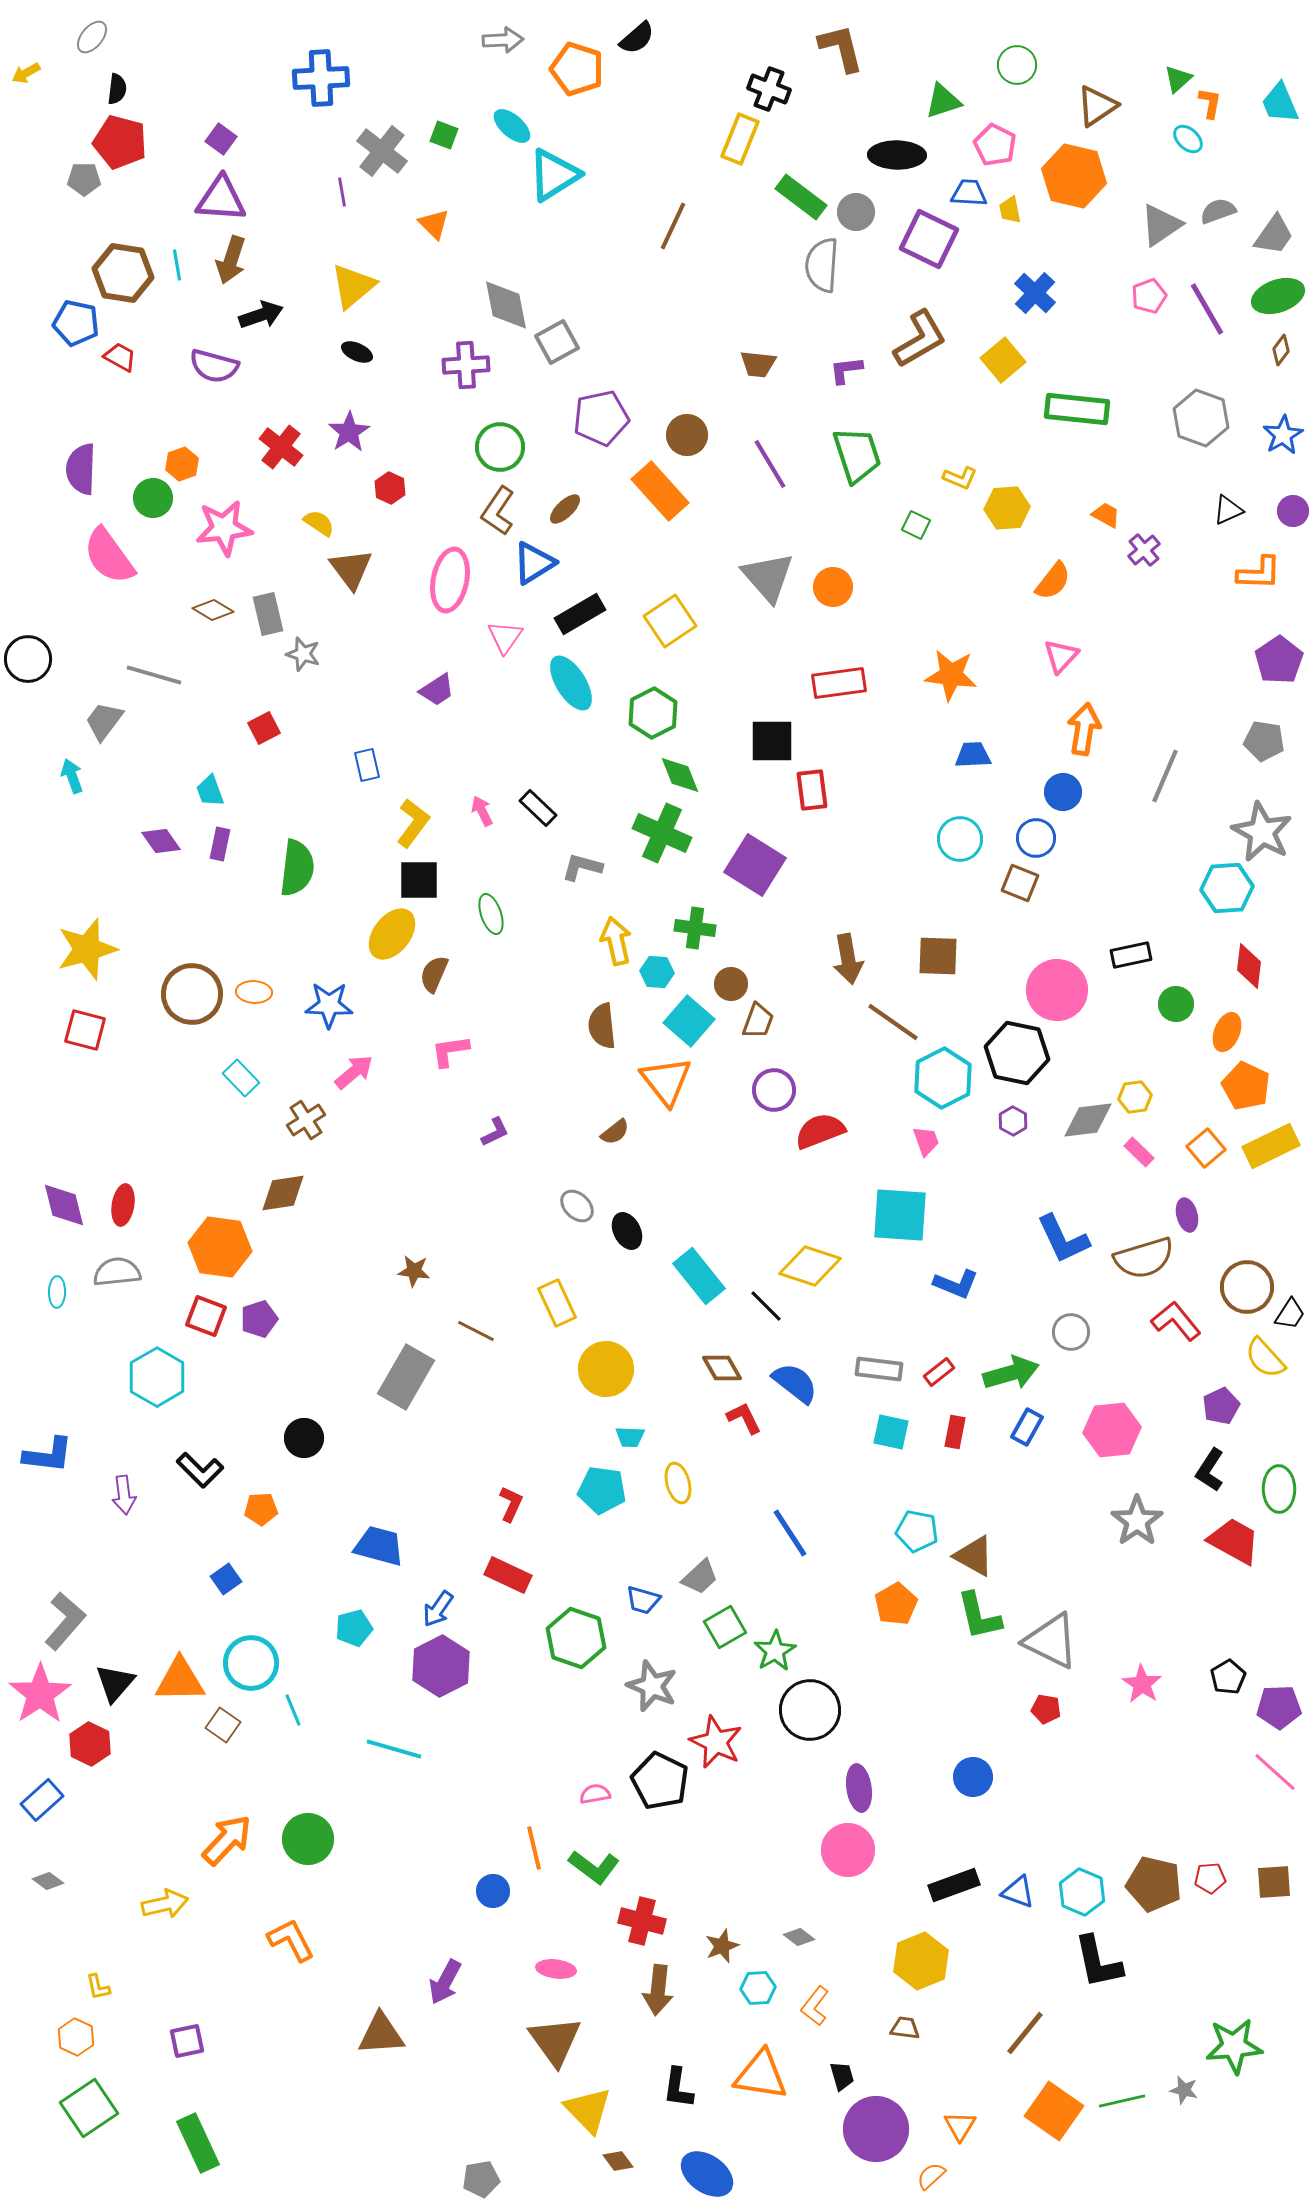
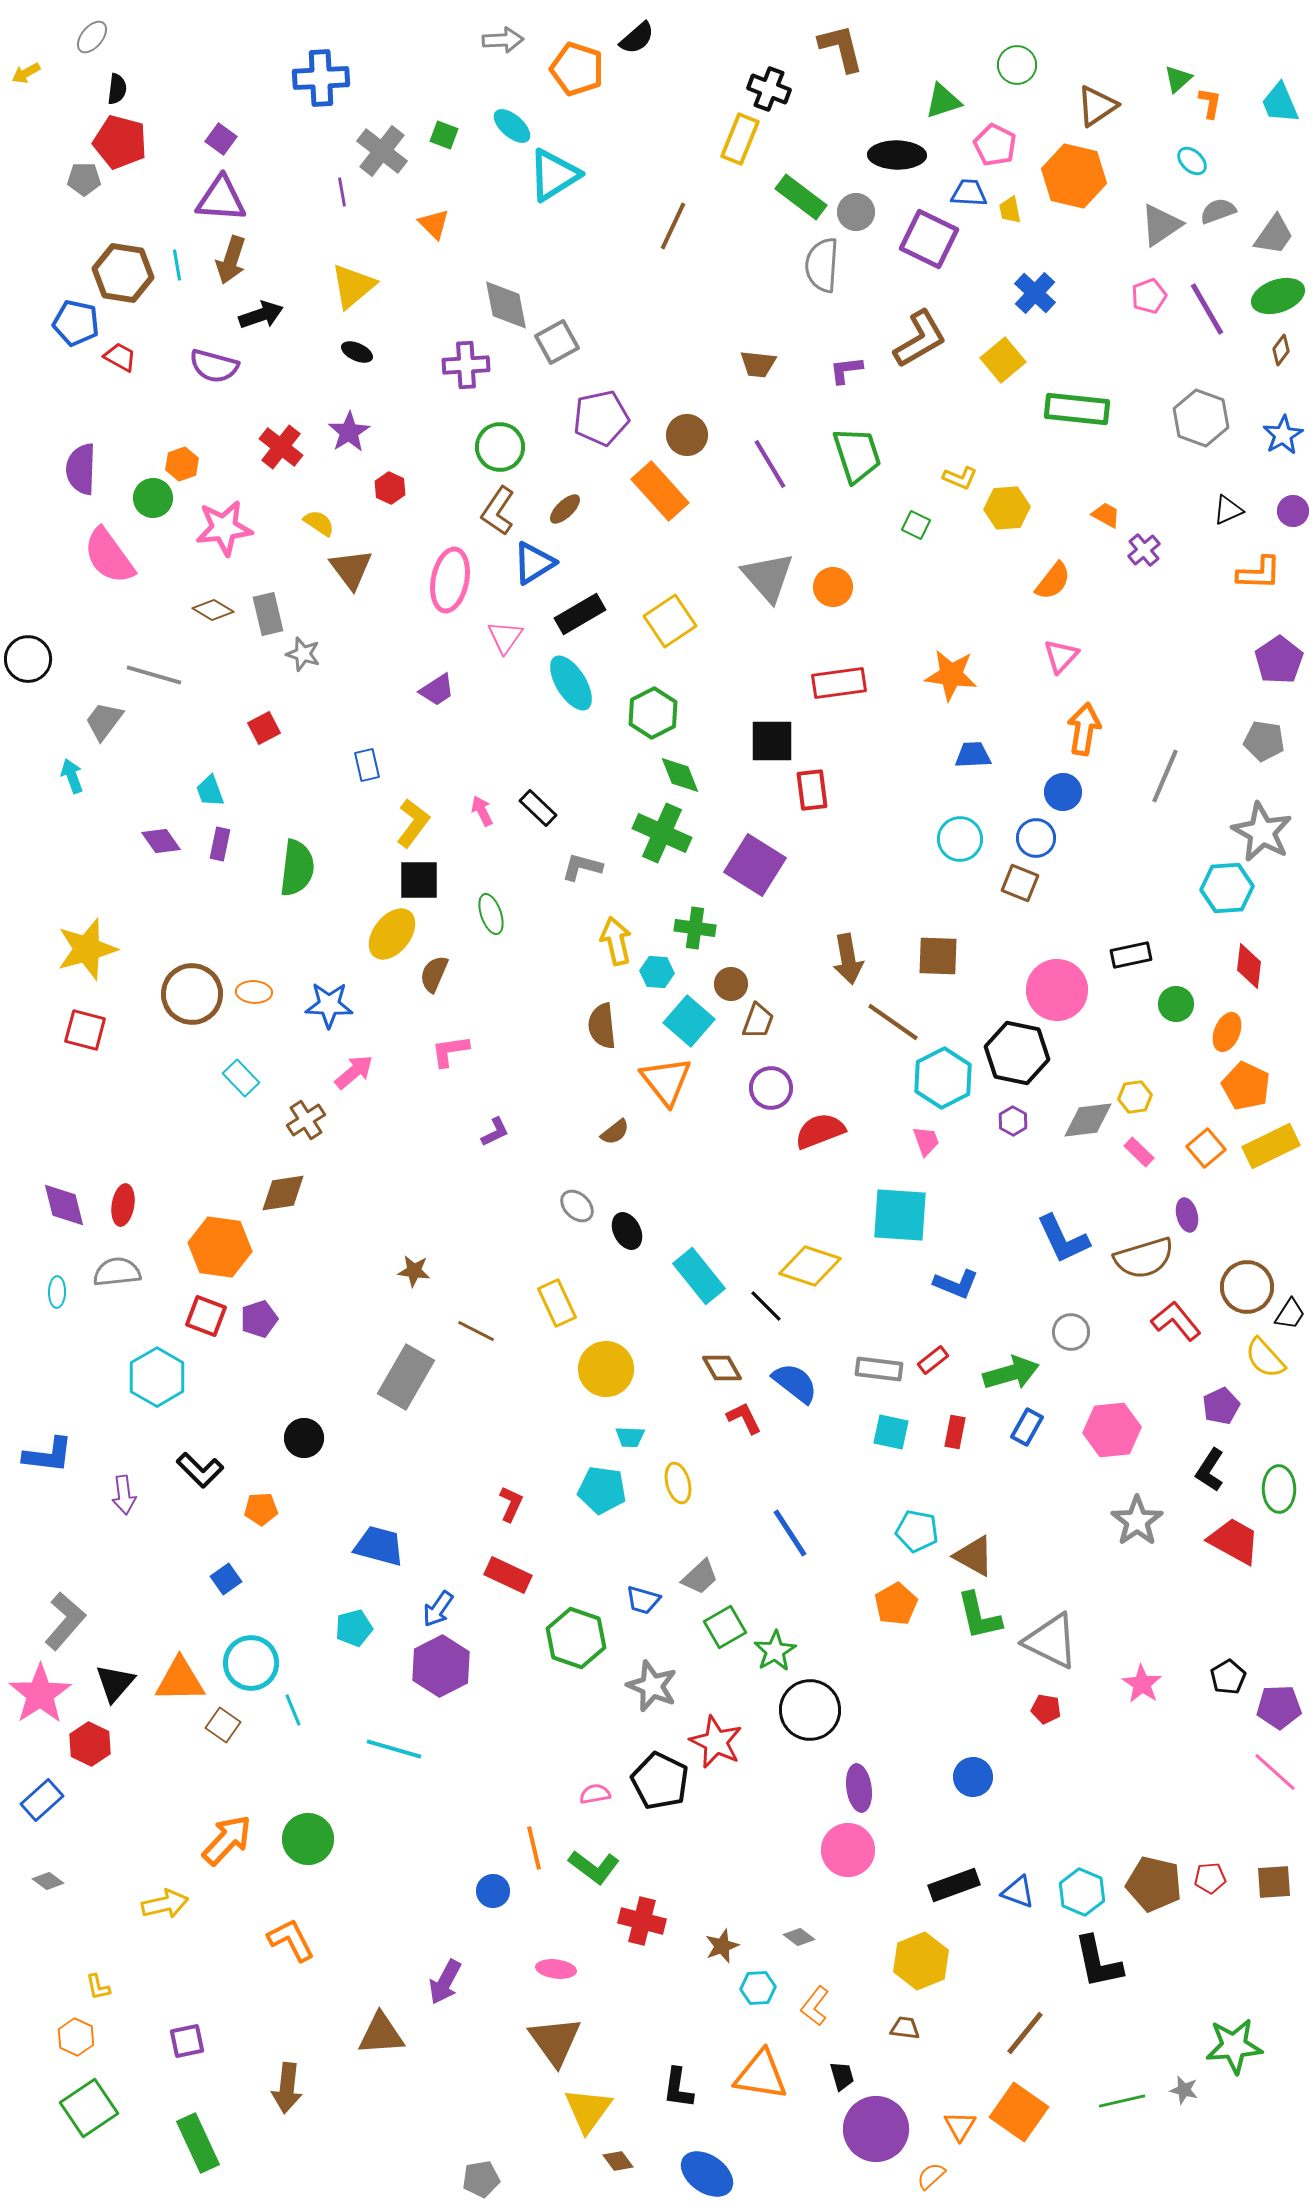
cyan ellipse at (1188, 139): moved 4 px right, 22 px down
purple circle at (774, 1090): moved 3 px left, 2 px up
red rectangle at (939, 1372): moved 6 px left, 12 px up
brown arrow at (658, 1990): moved 371 px left, 98 px down
yellow triangle at (588, 2110): rotated 20 degrees clockwise
orange square at (1054, 2111): moved 35 px left, 1 px down
